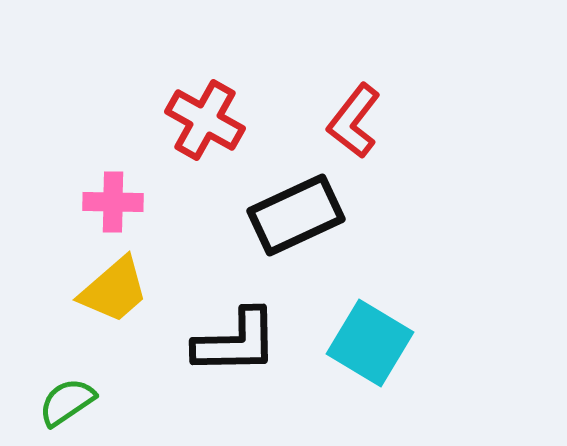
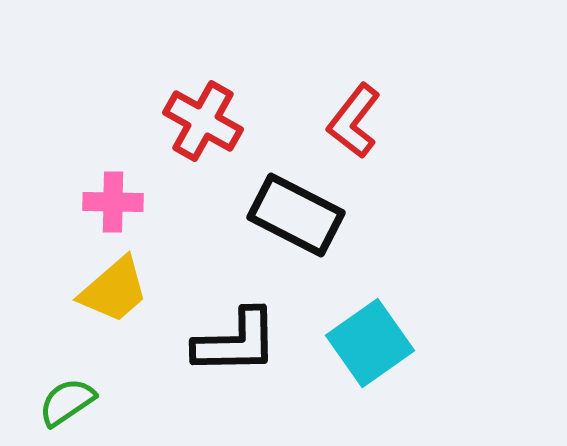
red cross: moved 2 px left, 1 px down
black rectangle: rotated 52 degrees clockwise
cyan square: rotated 24 degrees clockwise
